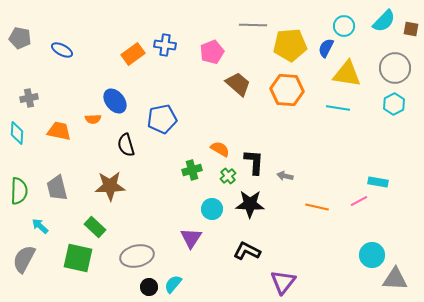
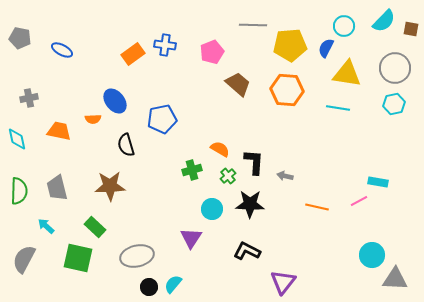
cyan hexagon at (394, 104): rotated 15 degrees clockwise
cyan diamond at (17, 133): moved 6 px down; rotated 15 degrees counterclockwise
cyan arrow at (40, 226): moved 6 px right
